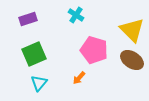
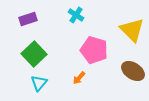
green square: rotated 20 degrees counterclockwise
brown ellipse: moved 1 px right, 11 px down
